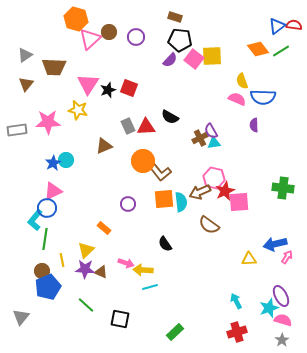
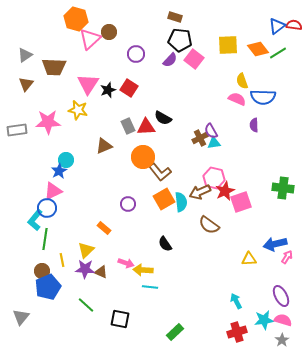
purple circle at (136, 37): moved 17 px down
green line at (281, 51): moved 3 px left, 2 px down
yellow square at (212, 56): moved 16 px right, 11 px up
red square at (129, 88): rotated 12 degrees clockwise
black semicircle at (170, 117): moved 7 px left, 1 px down
orange circle at (143, 161): moved 4 px up
blue star at (53, 163): moved 6 px right, 8 px down
orange square at (164, 199): rotated 25 degrees counterclockwise
pink square at (239, 202): moved 2 px right; rotated 15 degrees counterclockwise
cyan line at (150, 287): rotated 21 degrees clockwise
cyan star at (269, 308): moved 5 px left, 12 px down; rotated 12 degrees clockwise
